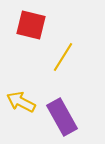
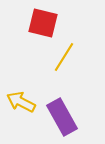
red square: moved 12 px right, 2 px up
yellow line: moved 1 px right
